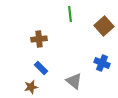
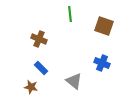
brown square: rotated 30 degrees counterclockwise
brown cross: rotated 28 degrees clockwise
brown star: rotated 24 degrees clockwise
